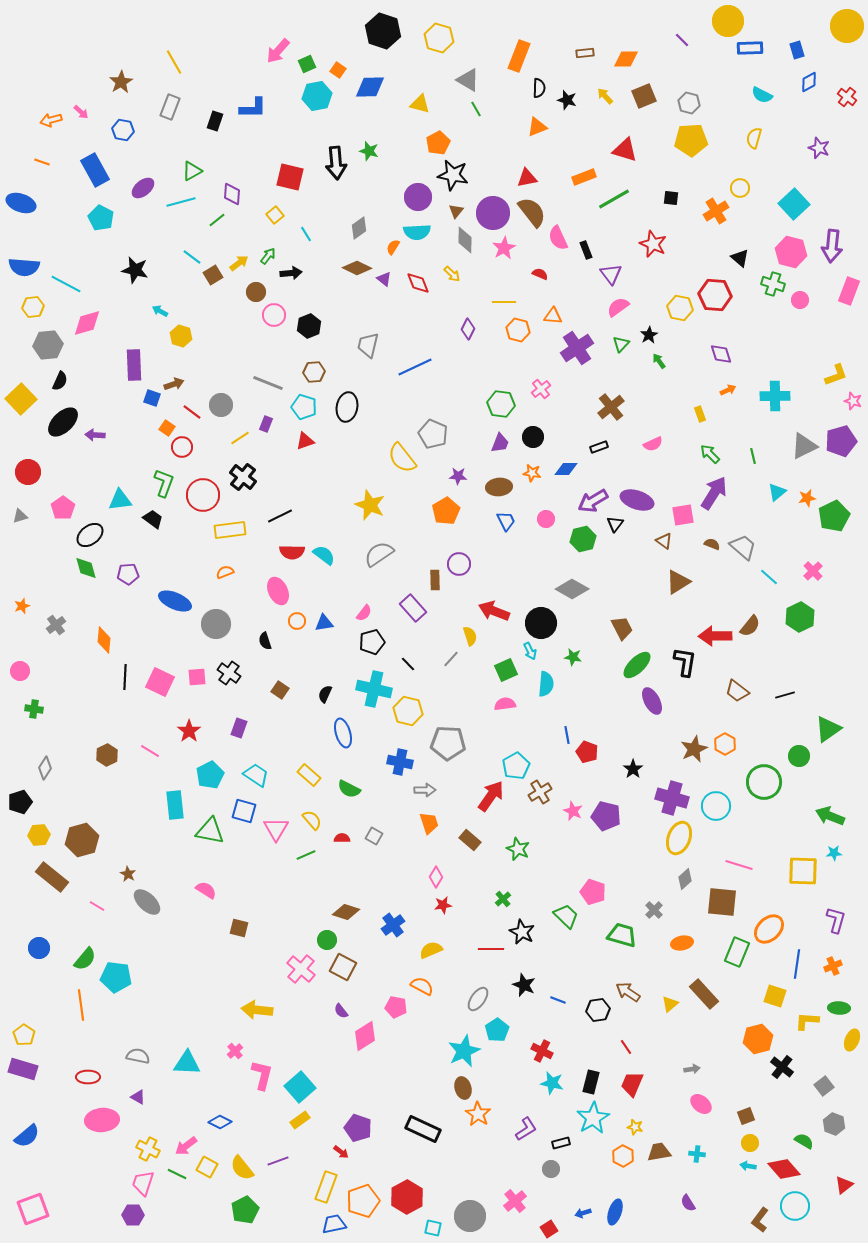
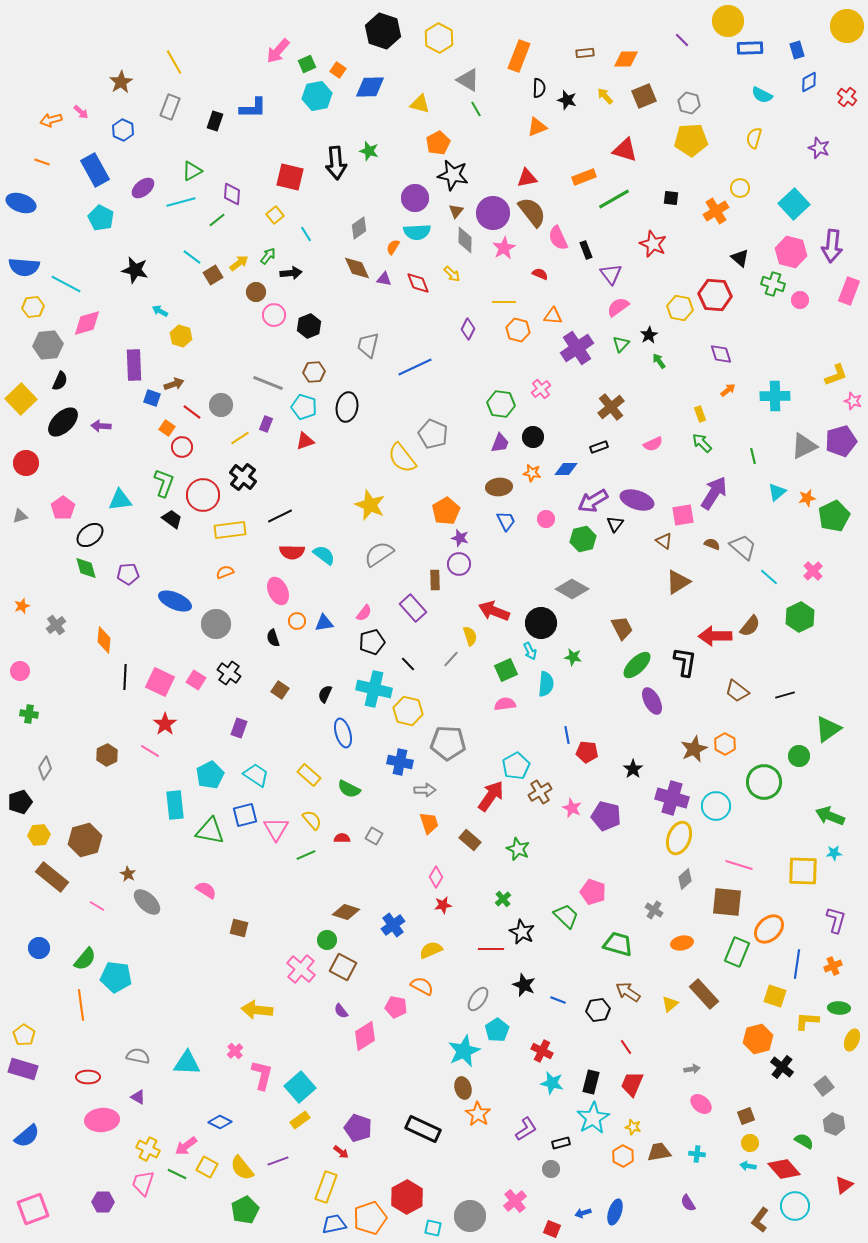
yellow hexagon at (439, 38): rotated 12 degrees clockwise
blue hexagon at (123, 130): rotated 15 degrees clockwise
purple circle at (418, 197): moved 3 px left, 1 px down
brown diamond at (357, 268): rotated 40 degrees clockwise
purple triangle at (384, 279): rotated 28 degrees counterclockwise
orange arrow at (728, 390): rotated 14 degrees counterclockwise
purple arrow at (95, 435): moved 6 px right, 9 px up
green arrow at (710, 454): moved 8 px left, 11 px up
red circle at (28, 472): moved 2 px left, 9 px up
purple star at (458, 476): moved 2 px right, 62 px down; rotated 12 degrees clockwise
black trapezoid at (153, 519): moved 19 px right
black semicircle at (265, 641): moved 8 px right, 3 px up
pink square at (197, 677): moved 1 px left, 3 px down; rotated 36 degrees clockwise
green cross at (34, 709): moved 5 px left, 5 px down
red star at (189, 731): moved 24 px left, 7 px up
red pentagon at (587, 752): rotated 15 degrees counterclockwise
blue square at (244, 811): moved 1 px right, 4 px down; rotated 30 degrees counterclockwise
pink star at (573, 811): moved 1 px left, 3 px up
brown hexagon at (82, 840): moved 3 px right
brown square at (722, 902): moved 5 px right
gray cross at (654, 910): rotated 12 degrees counterclockwise
green trapezoid at (622, 935): moved 4 px left, 9 px down
yellow star at (635, 1127): moved 2 px left
orange pentagon at (363, 1201): moved 7 px right, 17 px down
purple hexagon at (133, 1215): moved 30 px left, 13 px up
red square at (549, 1229): moved 3 px right; rotated 36 degrees counterclockwise
